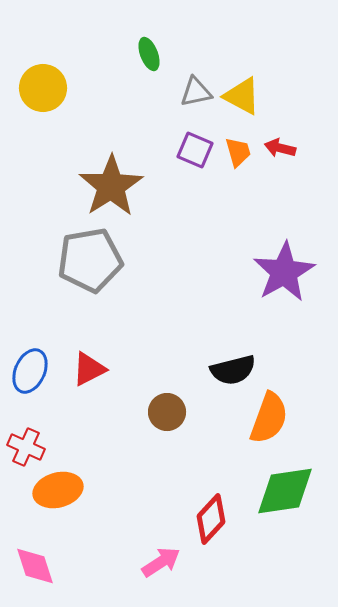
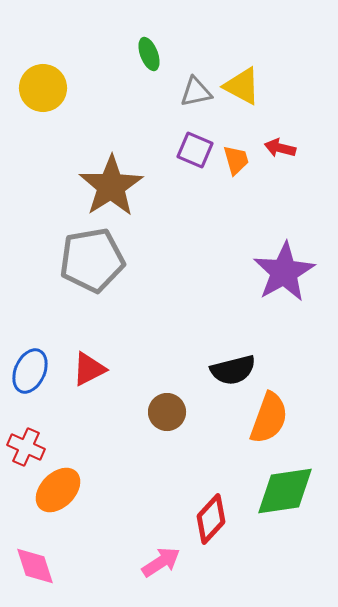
yellow triangle: moved 10 px up
orange trapezoid: moved 2 px left, 8 px down
gray pentagon: moved 2 px right
orange ellipse: rotated 30 degrees counterclockwise
